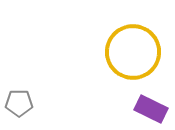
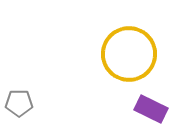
yellow circle: moved 4 px left, 2 px down
